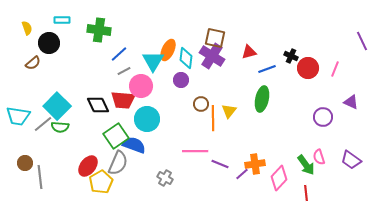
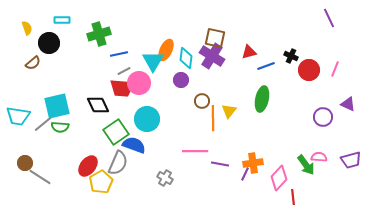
green cross at (99, 30): moved 4 px down; rotated 25 degrees counterclockwise
purple line at (362, 41): moved 33 px left, 23 px up
orange ellipse at (168, 50): moved 2 px left
blue line at (119, 54): rotated 30 degrees clockwise
red circle at (308, 68): moved 1 px right, 2 px down
blue line at (267, 69): moved 1 px left, 3 px up
pink circle at (141, 86): moved 2 px left, 3 px up
red trapezoid at (123, 100): moved 1 px left, 12 px up
purple triangle at (351, 102): moved 3 px left, 2 px down
brown circle at (201, 104): moved 1 px right, 3 px up
cyan square at (57, 106): rotated 32 degrees clockwise
green square at (116, 136): moved 4 px up
pink semicircle at (319, 157): rotated 112 degrees clockwise
purple trapezoid at (351, 160): rotated 50 degrees counterclockwise
purple line at (220, 164): rotated 12 degrees counterclockwise
orange cross at (255, 164): moved 2 px left, 1 px up
purple line at (242, 174): moved 3 px right; rotated 24 degrees counterclockwise
gray line at (40, 177): rotated 50 degrees counterclockwise
red line at (306, 193): moved 13 px left, 4 px down
